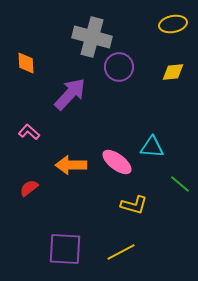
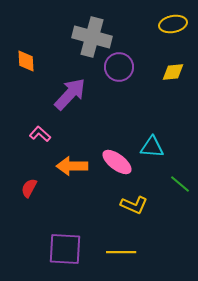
orange diamond: moved 2 px up
pink L-shape: moved 11 px right, 2 px down
orange arrow: moved 1 px right, 1 px down
red semicircle: rotated 24 degrees counterclockwise
yellow L-shape: rotated 8 degrees clockwise
yellow line: rotated 28 degrees clockwise
